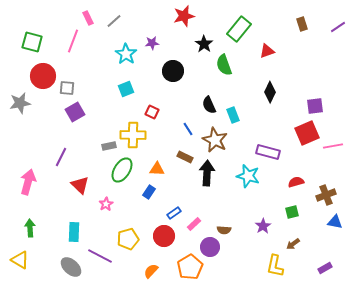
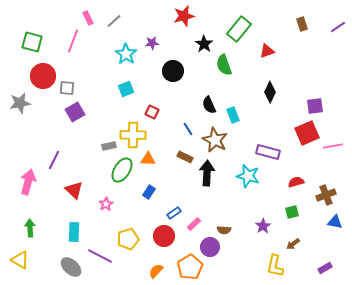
purple line at (61, 157): moved 7 px left, 3 px down
orange triangle at (157, 169): moved 9 px left, 10 px up
red triangle at (80, 185): moved 6 px left, 5 px down
orange semicircle at (151, 271): moved 5 px right
